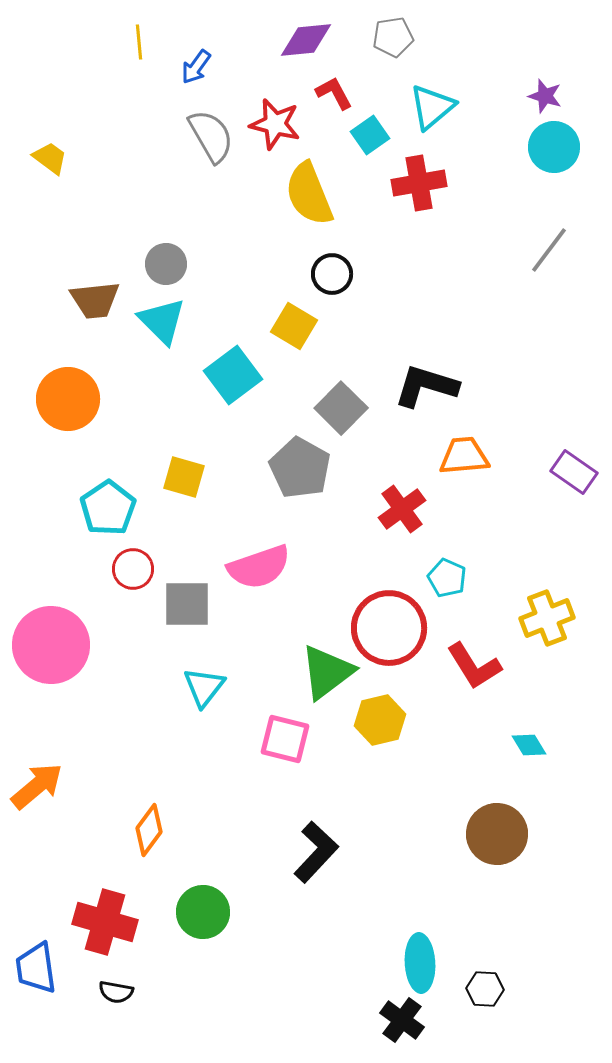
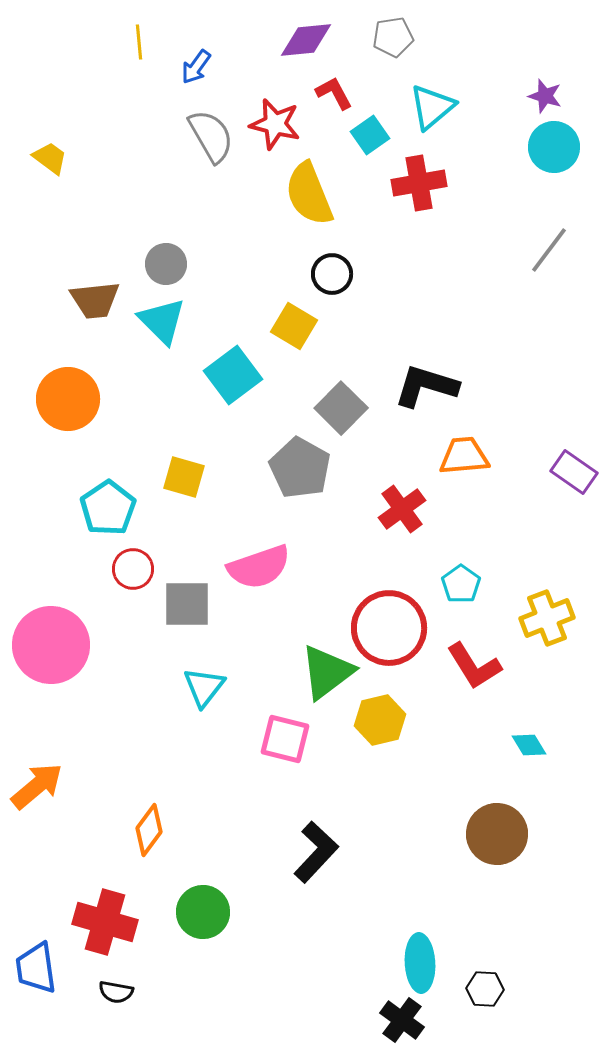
cyan pentagon at (447, 578): moved 14 px right, 6 px down; rotated 12 degrees clockwise
